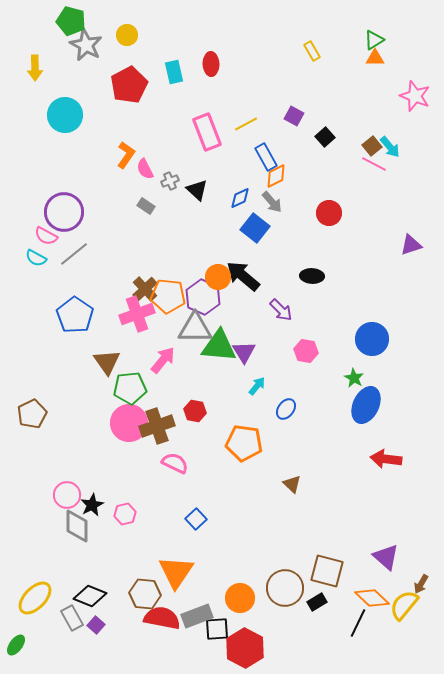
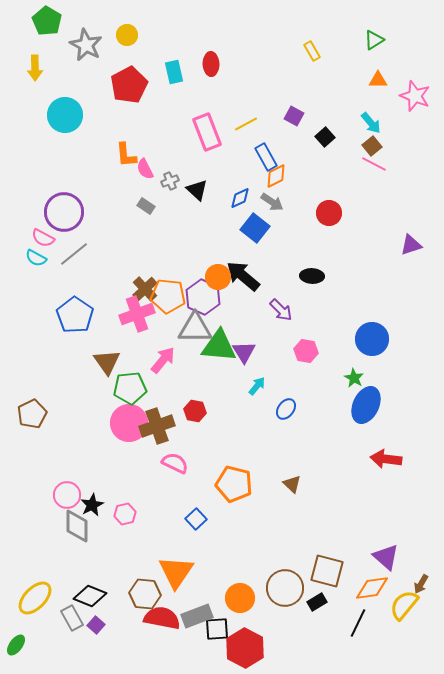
green pentagon at (71, 21): moved 24 px left; rotated 16 degrees clockwise
orange triangle at (375, 58): moved 3 px right, 22 px down
cyan arrow at (390, 147): moved 19 px left, 24 px up
orange L-shape at (126, 155): rotated 140 degrees clockwise
gray arrow at (272, 202): rotated 15 degrees counterclockwise
pink semicircle at (46, 236): moved 3 px left, 2 px down
orange pentagon at (244, 443): moved 10 px left, 41 px down; rotated 6 degrees clockwise
orange diamond at (372, 598): moved 10 px up; rotated 52 degrees counterclockwise
